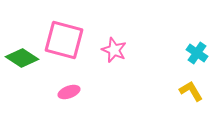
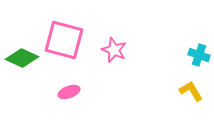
cyan cross: moved 2 px right, 2 px down; rotated 15 degrees counterclockwise
green diamond: rotated 8 degrees counterclockwise
